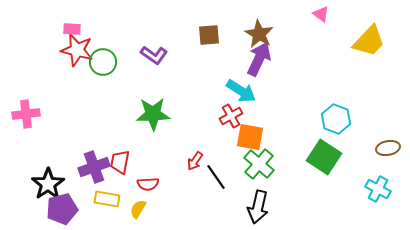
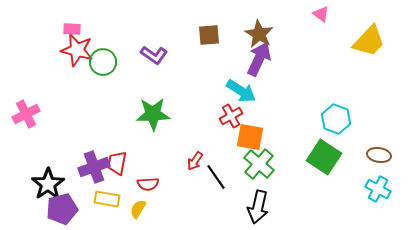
pink cross: rotated 20 degrees counterclockwise
brown ellipse: moved 9 px left, 7 px down; rotated 20 degrees clockwise
red trapezoid: moved 3 px left, 1 px down
